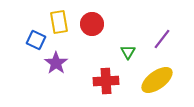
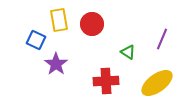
yellow rectangle: moved 2 px up
purple line: rotated 15 degrees counterclockwise
green triangle: rotated 28 degrees counterclockwise
purple star: moved 1 px down
yellow ellipse: moved 3 px down
